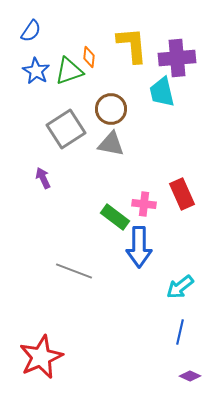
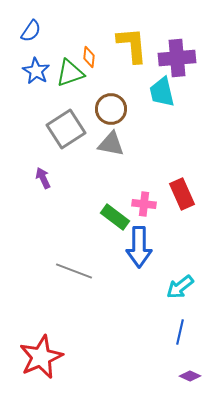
green triangle: moved 1 px right, 2 px down
